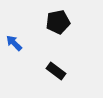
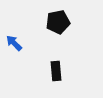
black rectangle: rotated 48 degrees clockwise
